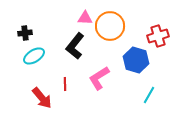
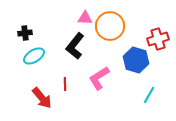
red cross: moved 3 px down
